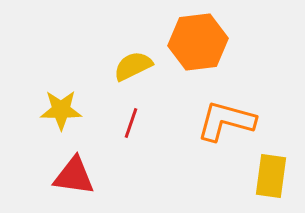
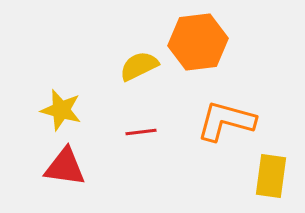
yellow semicircle: moved 6 px right
yellow star: rotated 15 degrees clockwise
red line: moved 10 px right, 9 px down; rotated 64 degrees clockwise
red triangle: moved 9 px left, 9 px up
